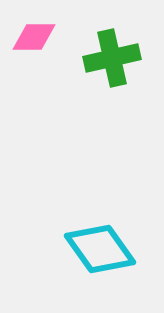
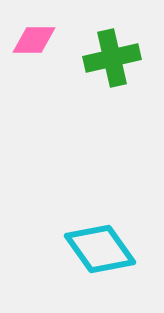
pink diamond: moved 3 px down
